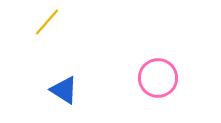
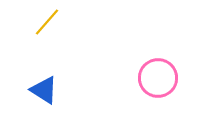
blue triangle: moved 20 px left
